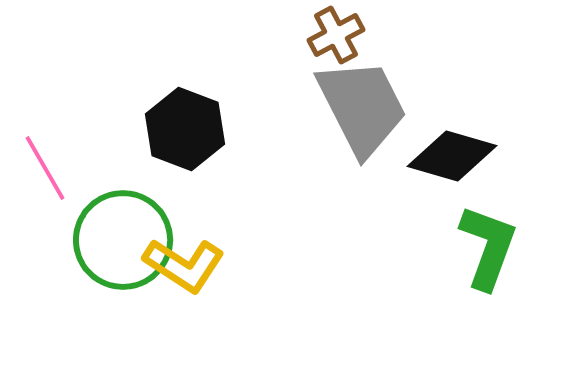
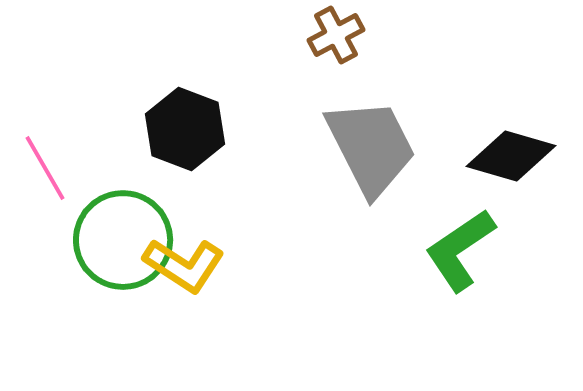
gray trapezoid: moved 9 px right, 40 px down
black diamond: moved 59 px right
green L-shape: moved 28 px left, 3 px down; rotated 144 degrees counterclockwise
